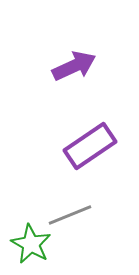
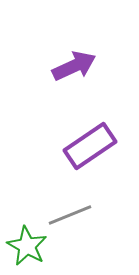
green star: moved 4 px left, 2 px down
